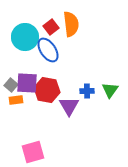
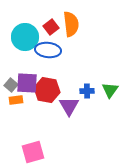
blue ellipse: rotated 50 degrees counterclockwise
